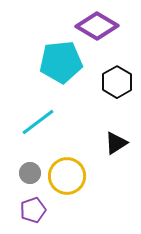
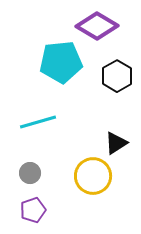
black hexagon: moved 6 px up
cyan line: rotated 21 degrees clockwise
yellow circle: moved 26 px right
